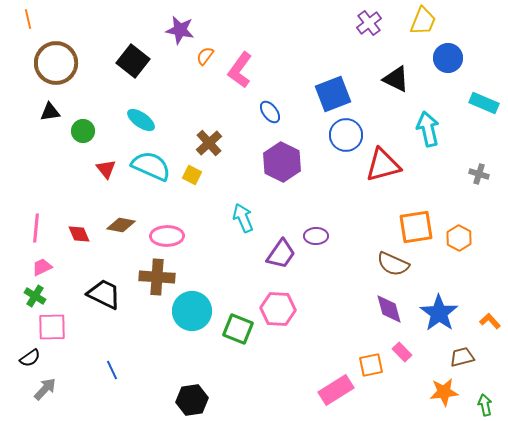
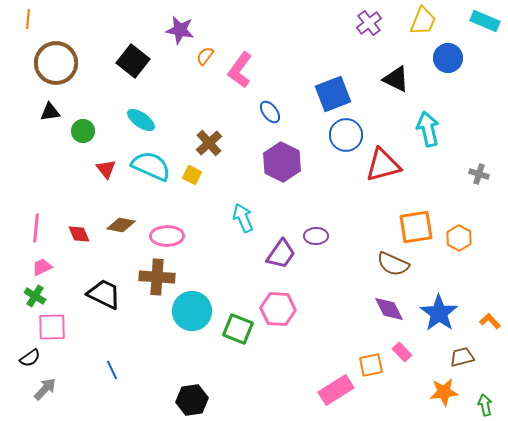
orange line at (28, 19): rotated 18 degrees clockwise
cyan rectangle at (484, 103): moved 1 px right, 82 px up
purple diamond at (389, 309): rotated 12 degrees counterclockwise
